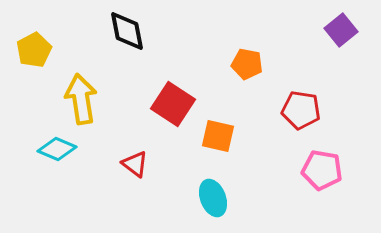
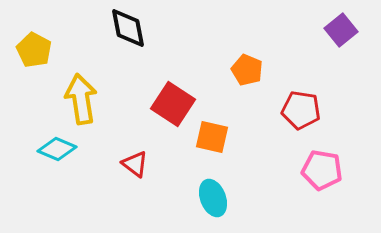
black diamond: moved 1 px right, 3 px up
yellow pentagon: rotated 16 degrees counterclockwise
orange pentagon: moved 6 px down; rotated 12 degrees clockwise
orange square: moved 6 px left, 1 px down
